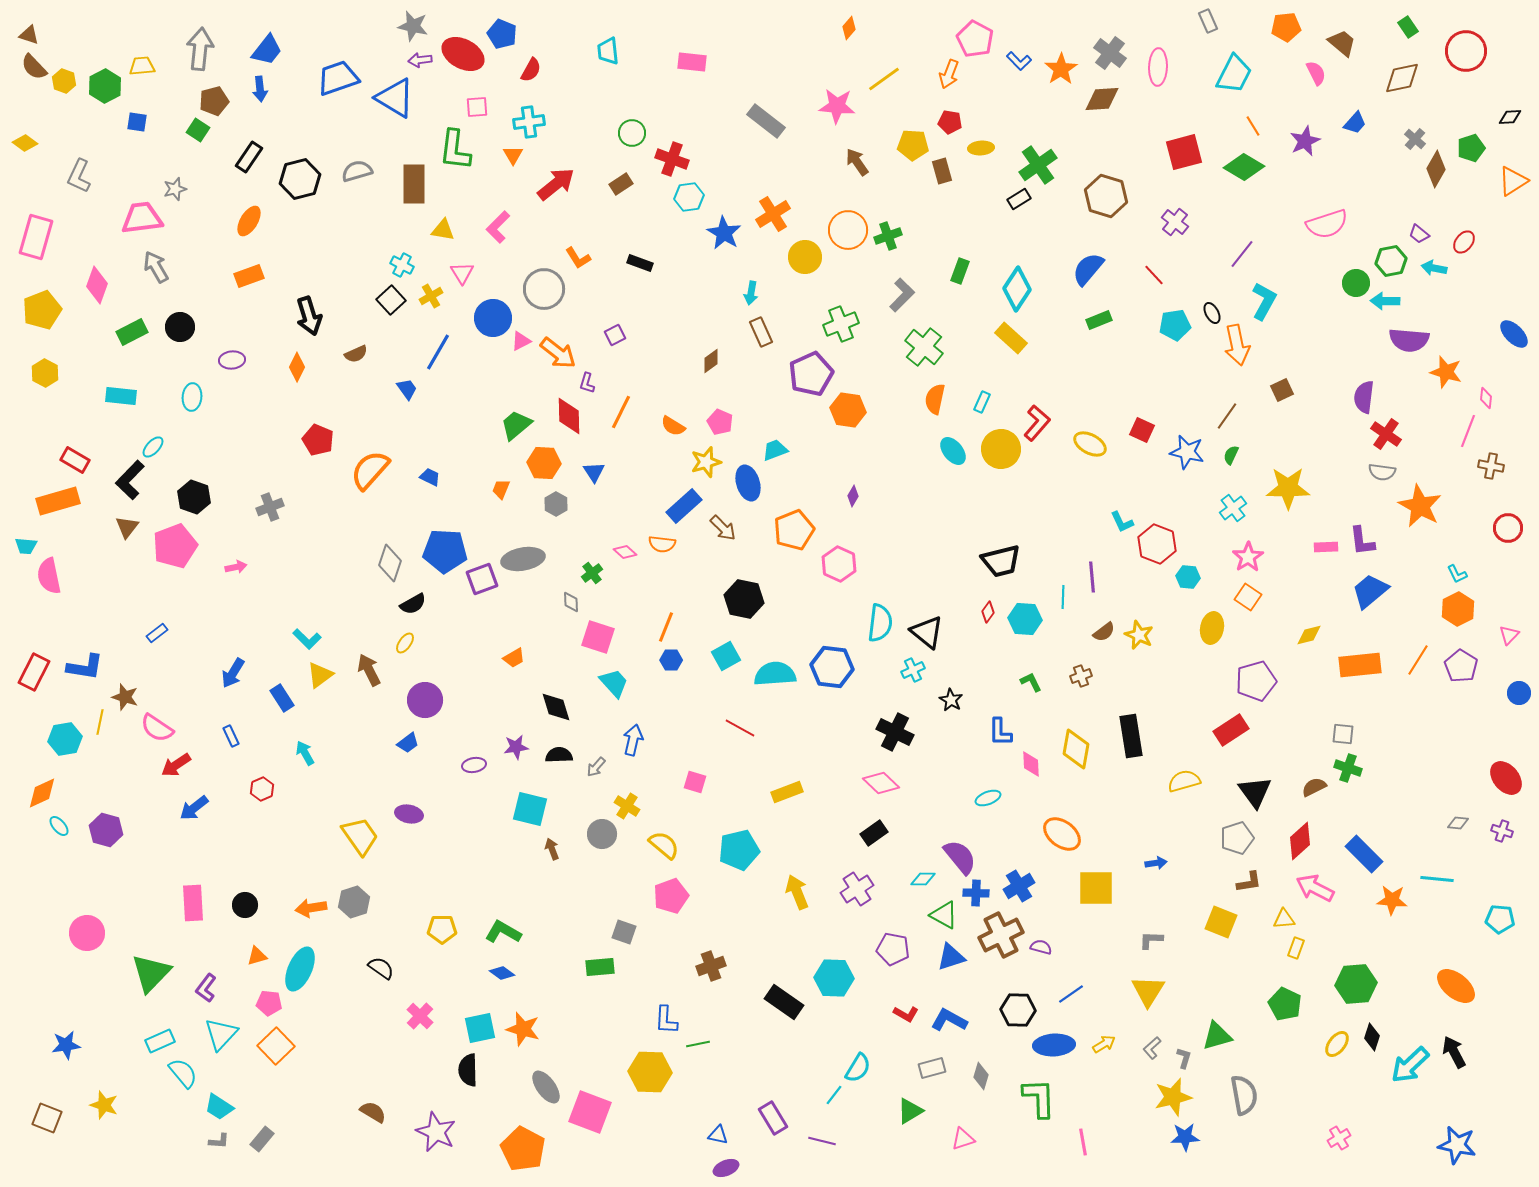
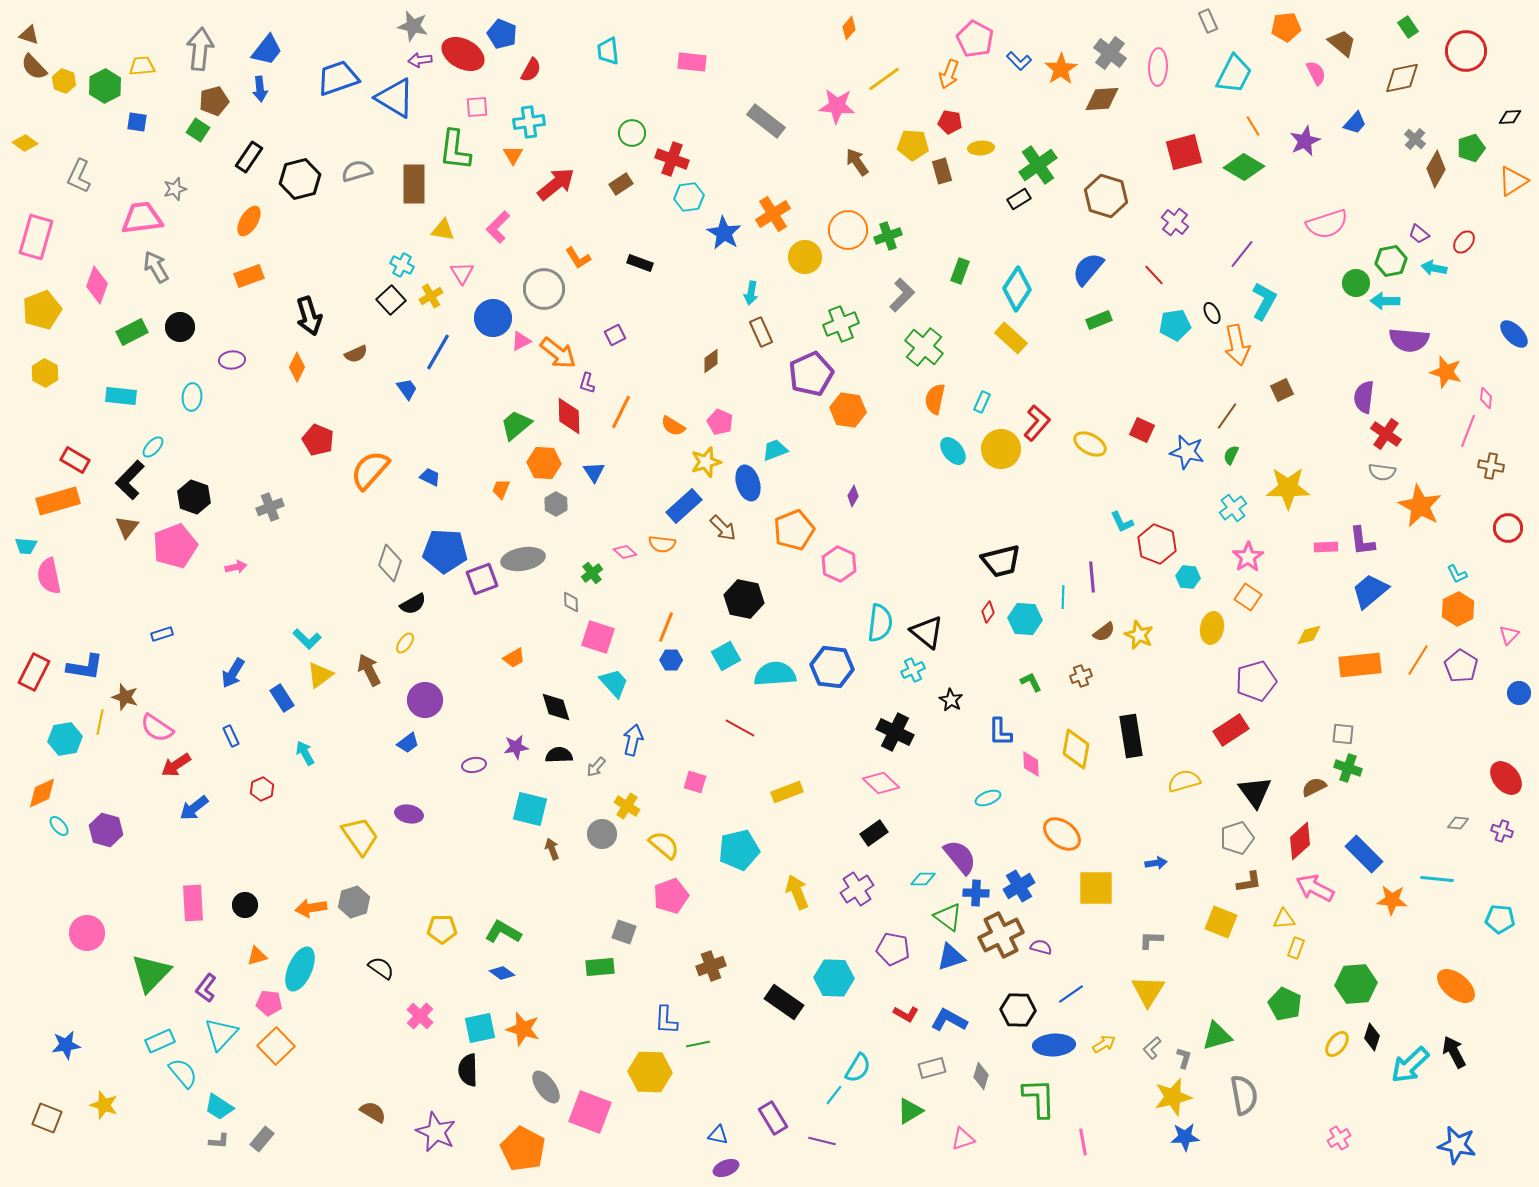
blue rectangle at (157, 633): moved 5 px right, 1 px down; rotated 20 degrees clockwise
green triangle at (944, 915): moved 4 px right, 2 px down; rotated 8 degrees clockwise
